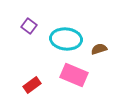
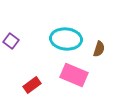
purple square: moved 18 px left, 15 px down
brown semicircle: rotated 126 degrees clockwise
